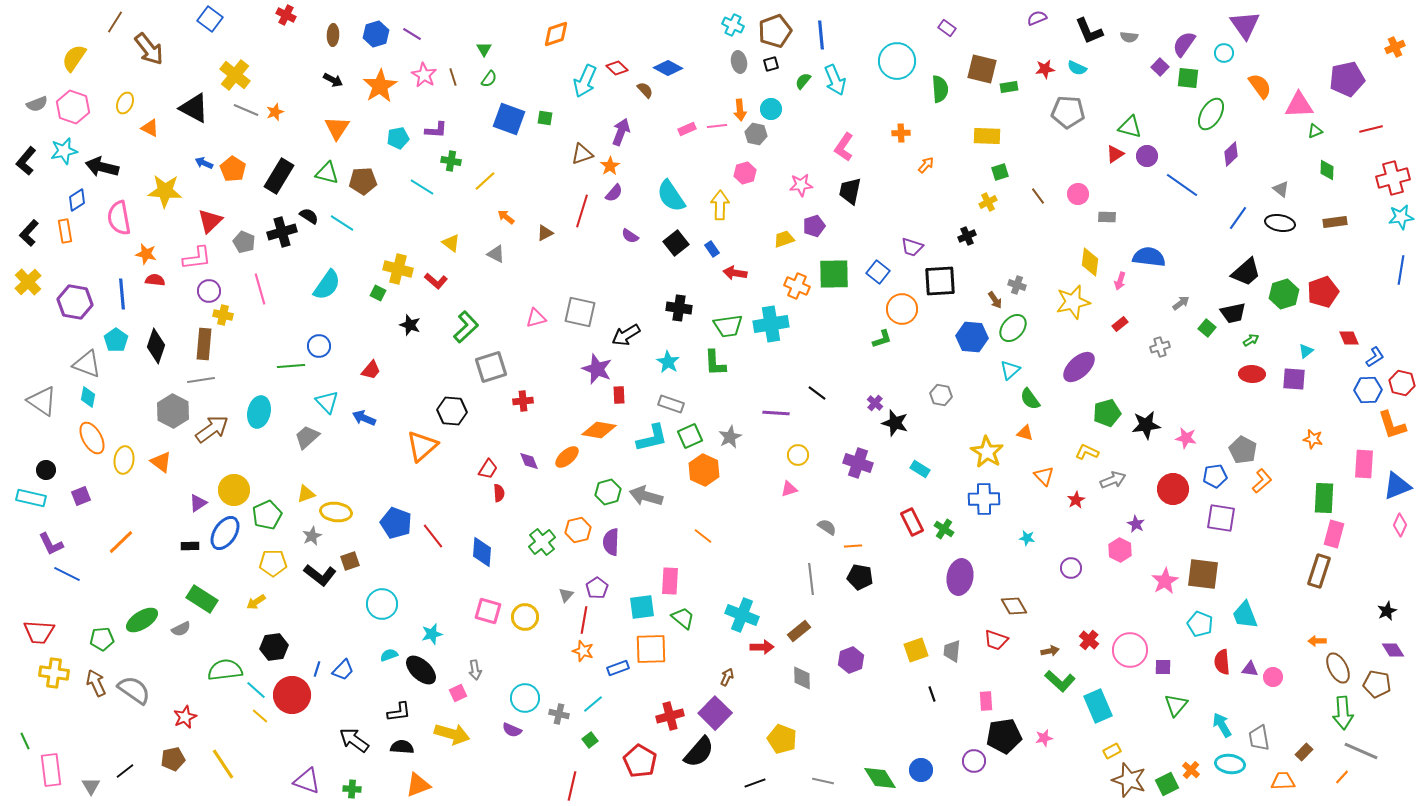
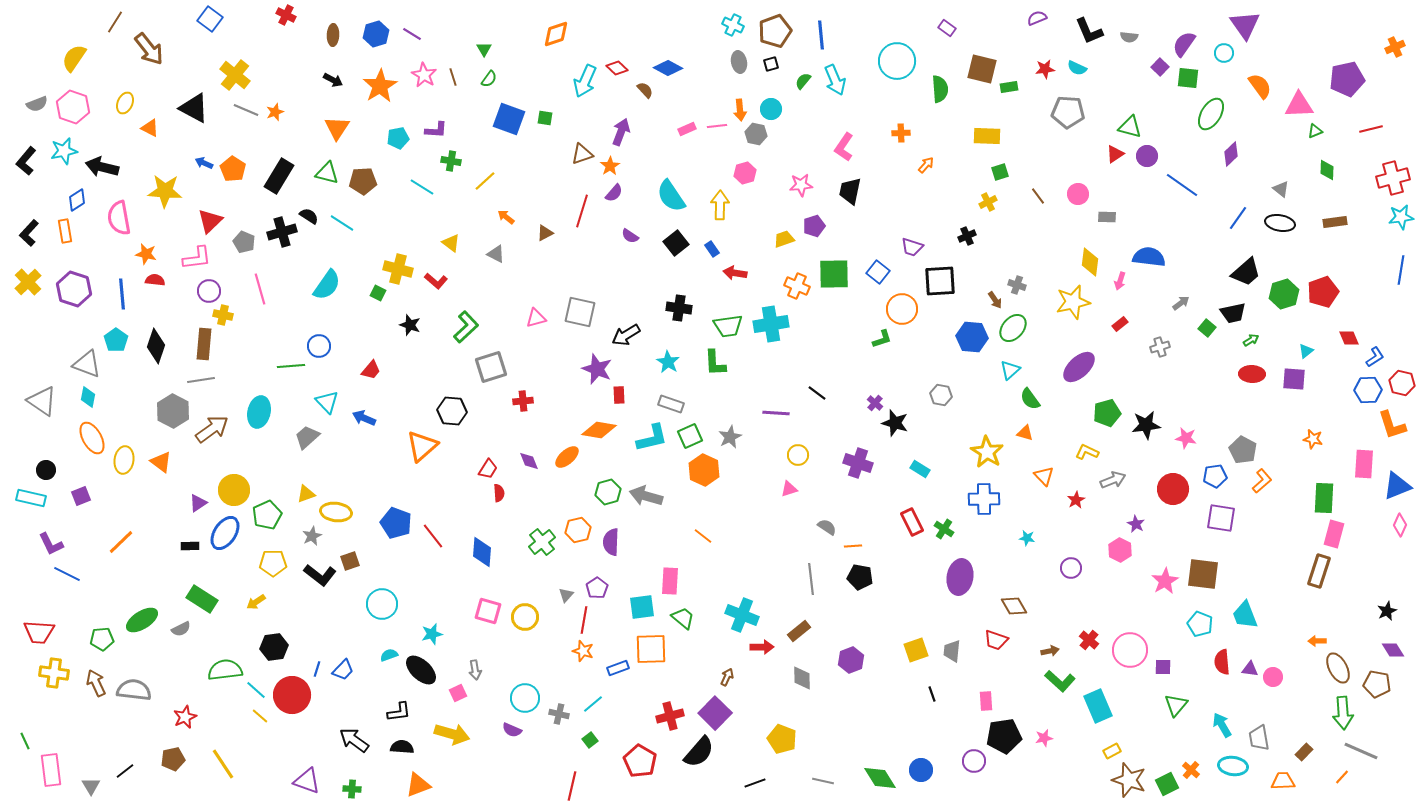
purple hexagon at (75, 302): moved 1 px left, 13 px up; rotated 8 degrees clockwise
gray semicircle at (134, 690): rotated 28 degrees counterclockwise
cyan ellipse at (1230, 764): moved 3 px right, 2 px down
